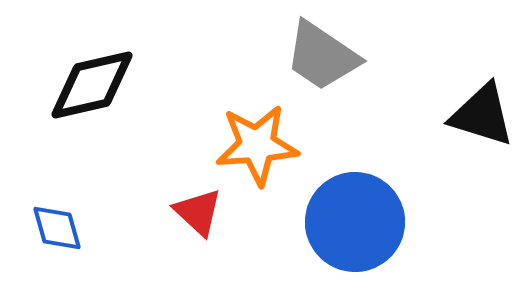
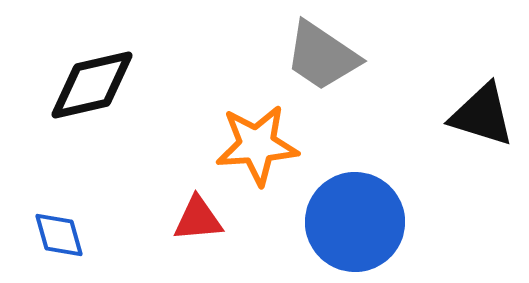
red triangle: moved 7 px down; rotated 48 degrees counterclockwise
blue diamond: moved 2 px right, 7 px down
